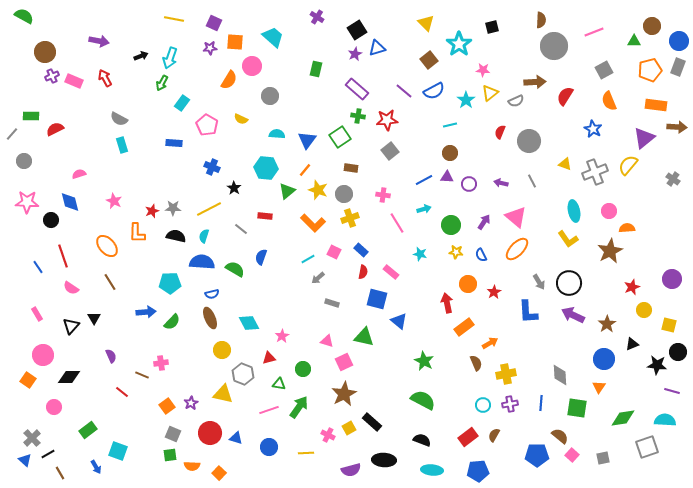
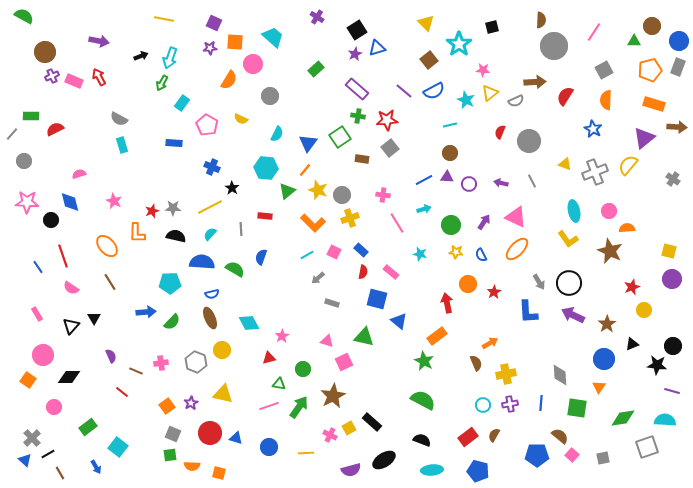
yellow line at (174, 19): moved 10 px left
pink line at (594, 32): rotated 36 degrees counterclockwise
pink circle at (252, 66): moved 1 px right, 2 px up
green rectangle at (316, 69): rotated 35 degrees clockwise
red arrow at (105, 78): moved 6 px left, 1 px up
cyan star at (466, 100): rotated 12 degrees counterclockwise
orange semicircle at (609, 101): moved 3 px left, 1 px up; rotated 24 degrees clockwise
orange rectangle at (656, 105): moved 2 px left, 1 px up; rotated 10 degrees clockwise
cyan semicircle at (277, 134): rotated 112 degrees clockwise
blue triangle at (307, 140): moved 1 px right, 3 px down
gray square at (390, 151): moved 3 px up
brown rectangle at (351, 168): moved 11 px right, 9 px up
black star at (234, 188): moved 2 px left
gray circle at (344, 194): moved 2 px left, 1 px down
yellow line at (209, 209): moved 1 px right, 2 px up
pink triangle at (516, 217): rotated 15 degrees counterclockwise
gray line at (241, 229): rotated 48 degrees clockwise
cyan semicircle at (204, 236): moved 6 px right, 2 px up; rotated 24 degrees clockwise
brown star at (610, 251): rotated 20 degrees counterclockwise
cyan line at (308, 259): moved 1 px left, 4 px up
yellow square at (669, 325): moved 74 px up
orange rectangle at (464, 327): moved 27 px left, 9 px down
black circle at (678, 352): moved 5 px left, 6 px up
gray hexagon at (243, 374): moved 47 px left, 12 px up
brown line at (142, 375): moved 6 px left, 4 px up
brown star at (344, 394): moved 11 px left, 2 px down
pink line at (269, 410): moved 4 px up
green rectangle at (88, 430): moved 3 px up
pink cross at (328, 435): moved 2 px right
cyan square at (118, 451): moved 4 px up; rotated 18 degrees clockwise
black ellipse at (384, 460): rotated 35 degrees counterclockwise
cyan ellipse at (432, 470): rotated 10 degrees counterclockwise
blue pentagon at (478, 471): rotated 20 degrees clockwise
orange square at (219, 473): rotated 32 degrees counterclockwise
